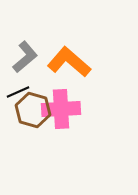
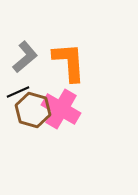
orange L-shape: rotated 45 degrees clockwise
pink cross: rotated 33 degrees clockwise
